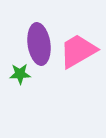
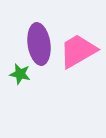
green star: rotated 15 degrees clockwise
